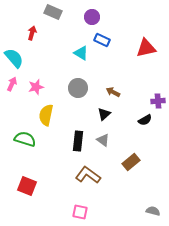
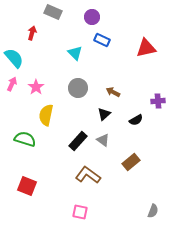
cyan triangle: moved 6 px left; rotated 14 degrees clockwise
pink star: rotated 21 degrees counterclockwise
black semicircle: moved 9 px left
black rectangle: rotated 36 degrees clockwise
gray semicircle: rotated 96 degrees clockwise
